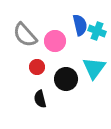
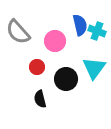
gray semicircle: moved 7 px left, 3 px up
